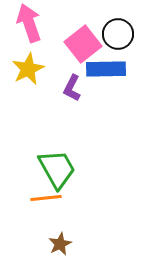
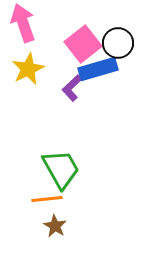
pink arrow: moved 6 px left
black circle: moved 9 px down
blue rectangle: moved 8 px left; rotated 15 degrees counterclockwise
purple L-shape: rotated 20 degrees clockwise
green trapezoid: moved 4 px right
orange line: moved 1 px right, 1 px down
brown star: moved 5 px left, 18 px up; rotated 15 degrees counterclockwise
